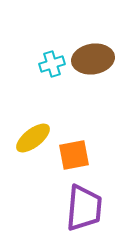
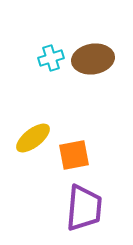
cyan cross: moved 1 px left, 6 px up
